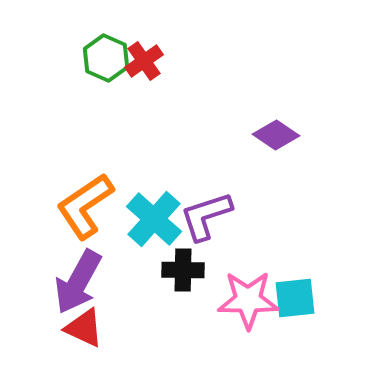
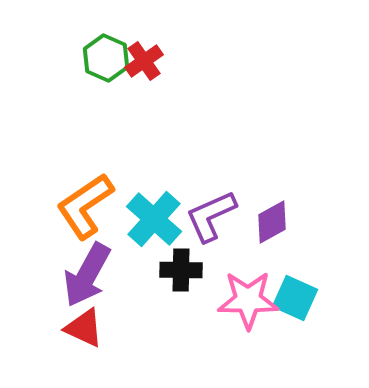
purple diamond: moved 4 px left, 87 px down; rotated 63 degrees counterclockwise
purple L-shape: moved 5 px right; rotated 6 degrees counterclockwise
black cross: moved 2 px left
purple arrow: moved 9 px right, 7 px up
cyan square: rotated 30 degrees clockwise
